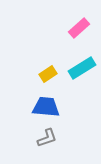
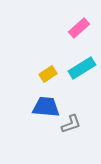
gray L-shape: moved 24 px right, 14 px up
